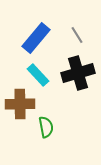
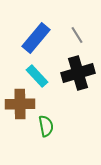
cyan rectangle: moved 1 px left, 1 px down
green semicircle: moved 1 px up
